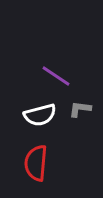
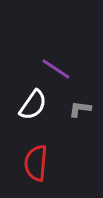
purple line: moved 7 px up
white semicircle: moved 7 px left, 10 px up; rotated 40 degrees counterclockwise
